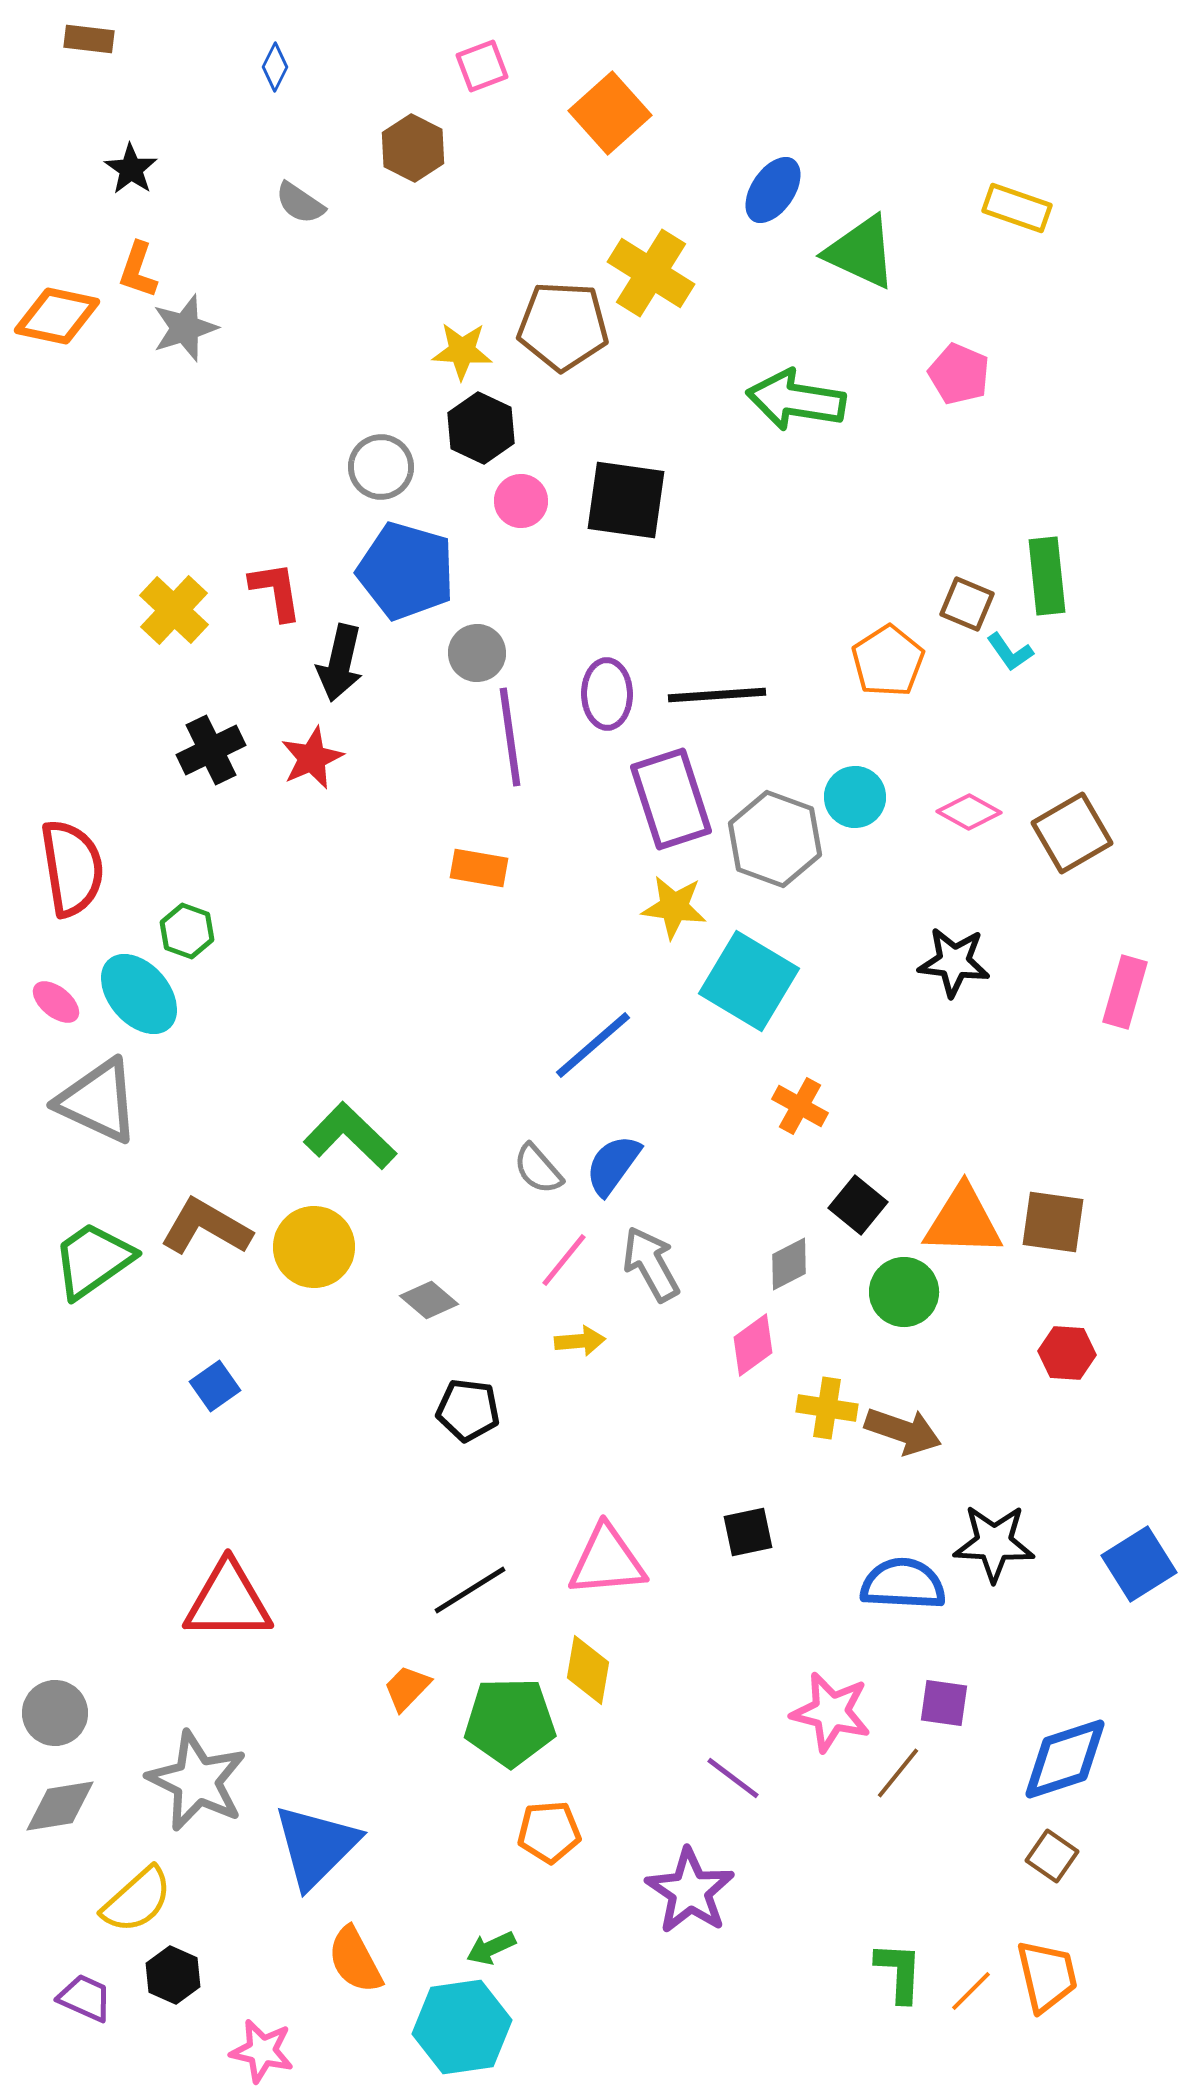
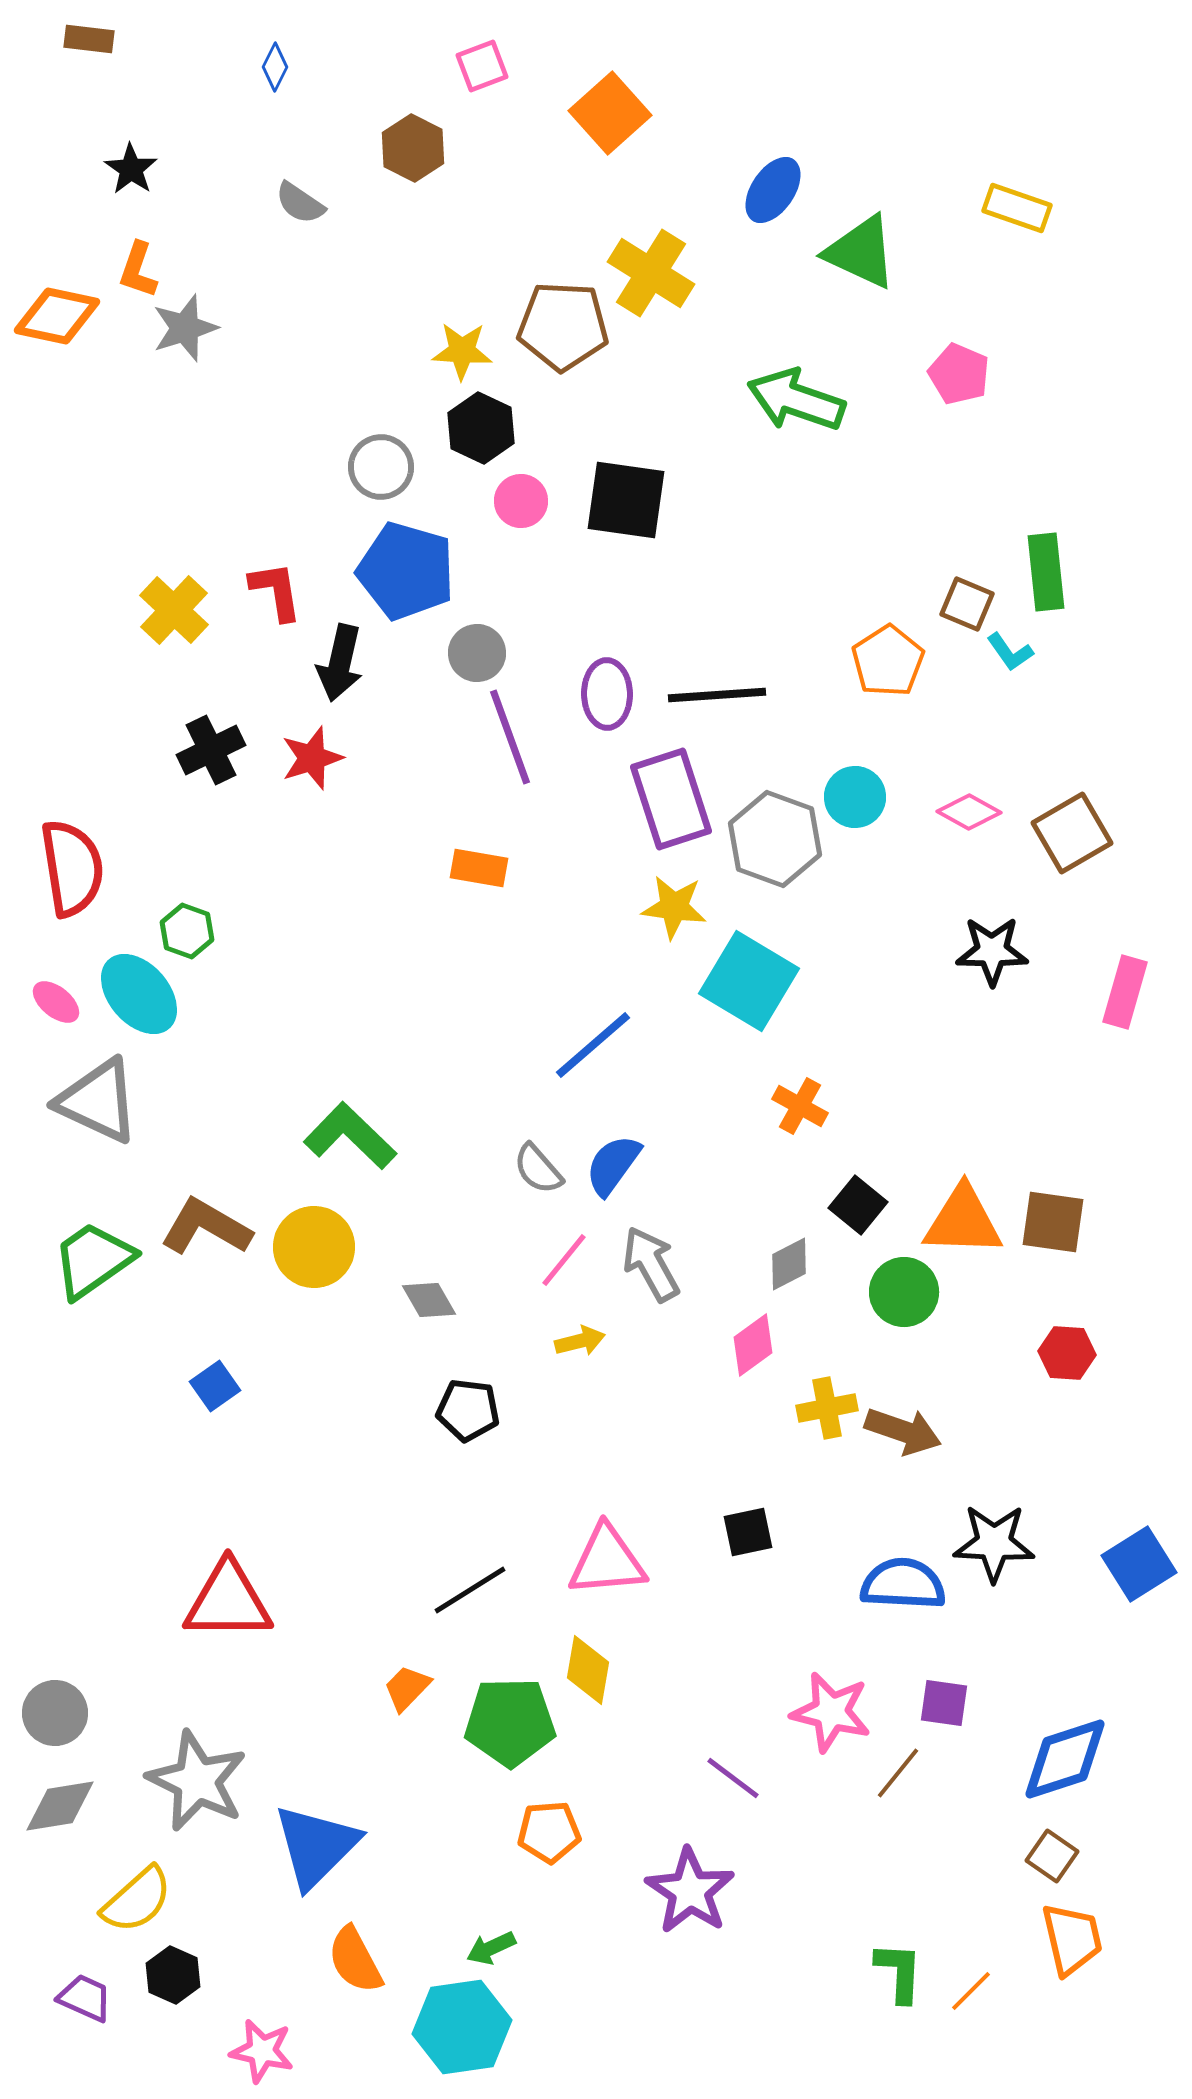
green arrow at (796, 400): rotated 10 degrees clockwise
green rectangle at (1047, 576): moved 1 px left, 4 px up
purple line at (510, 737): rotated 12 degrees counterclockwise
red star at (312, 758): rotated 6 degrees clockwise
black star at (954, 962): moved 38 px right, 11 px up; rotated 6 degrees counterclockwise
gray diamond at (429, 1300): rotated 20 degrees clockwise
yellow arrow at (580, 1341): rotated 9 degrees counterclockwise
yellow cross at (827, 1408): rotated 20 degrees counterclockwise
orange trapezoid at (1047, 1976): moved 25 px right, 37 px up
